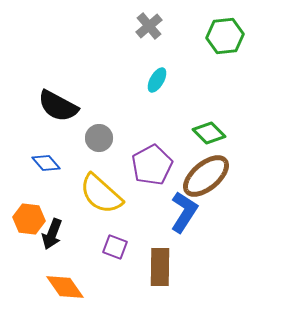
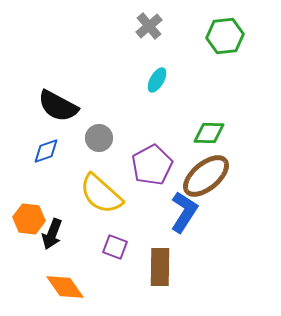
green diamond: rotated 44 degrees counterclockwise
blue diamond: moved 12 px up; rotated 68 degrees counterclockwise
